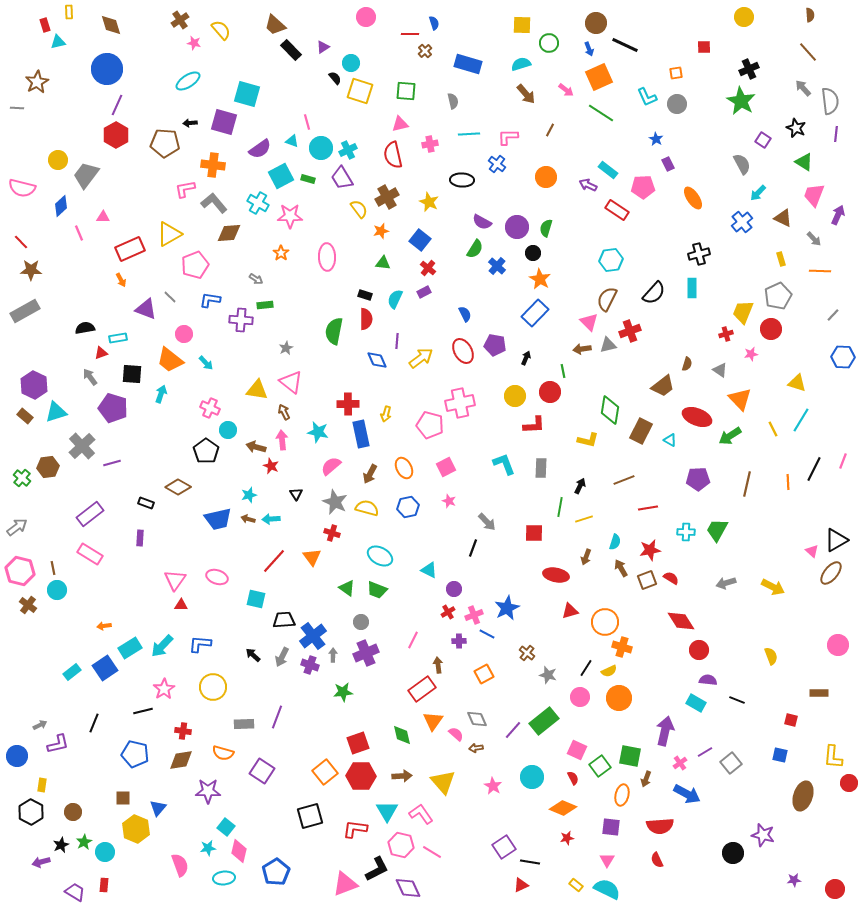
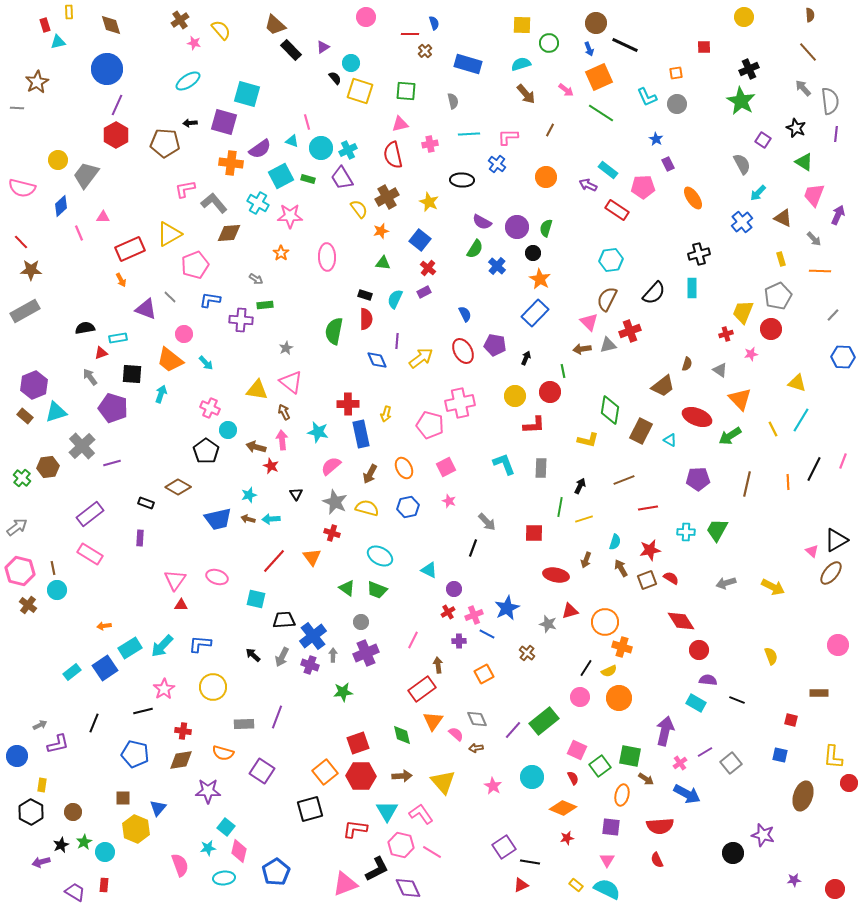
orange cross at (213, 165): moved 18 px right, 2 px up
purple hexagon at (34, 385): rotated 12 degrees clockwise
brown arrow at (586, 557): moved 3 px down
gray star at (548, 675): moved 51 px up
brown arrow at (646, 779): rotated 77 degrees counterclockwise
black square at (310, 816): moved 7 px up
